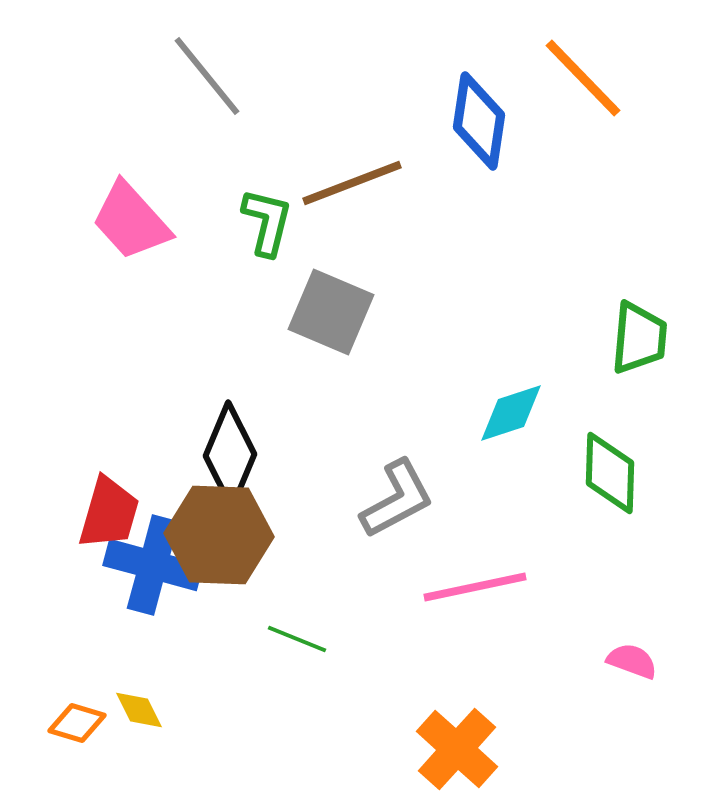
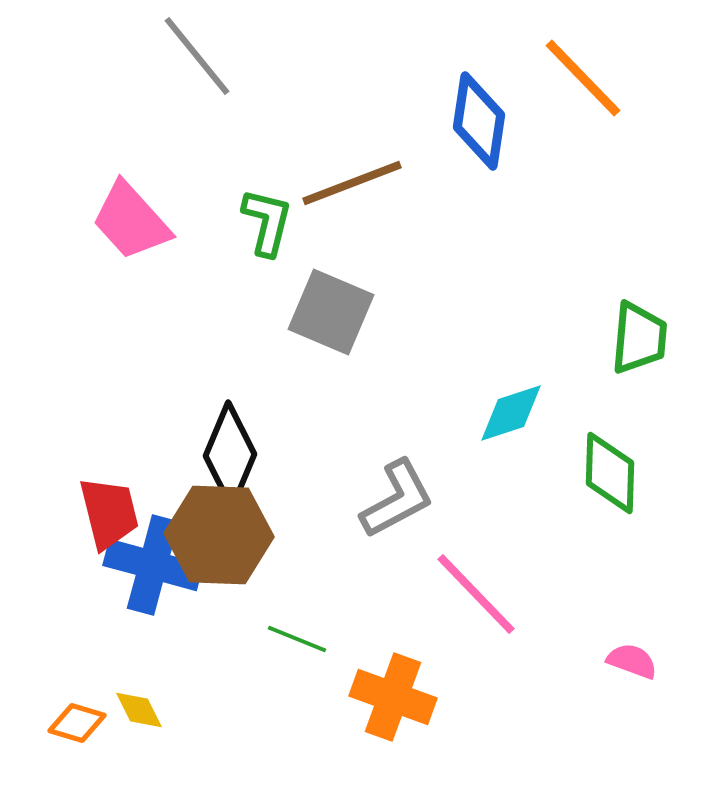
gray line: moved 10 px left, 20 px up
red trapezoid: rotated 30 degrees counterclockwise
pink line: moved 1 px right, 7 px down; rotated 58 degrees clockwise
orange cross: moved 64 px left, 52 px up; rotated 22 degrees counterclockwise
